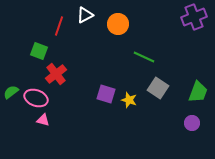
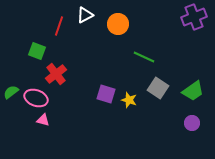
green square: moved 2 px left
green trapezoid: moved 5 px left, 1 px up; rotated 35 degrees clockwise
